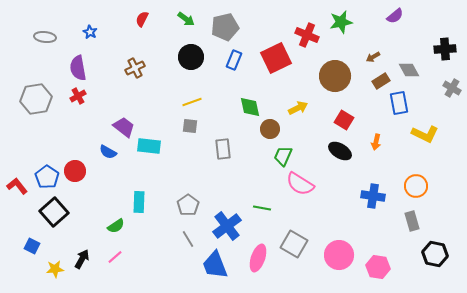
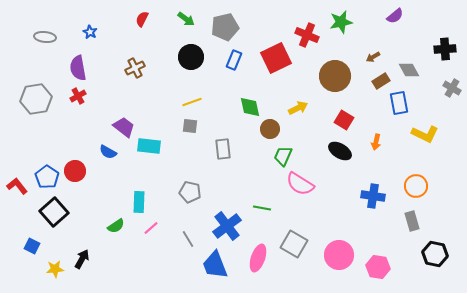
gray pentagon at (188, 205): moved 2 px right, 13 px up; rotated 25 degrees counterclockwise
pink line at (115, 257): moved 36 px right, 29 px up
